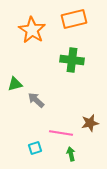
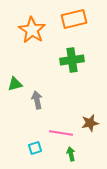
green cross: rotated 15 degrees counterclockwise
gray arrow: moved 1 px right; rotated 36 degrees clockwise
